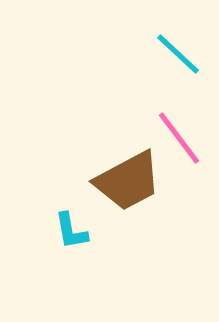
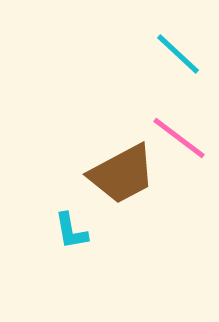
pink line: rotated 16 degrees counterclockwise
brown trapezoid: moved 6 px left, 7 px up
